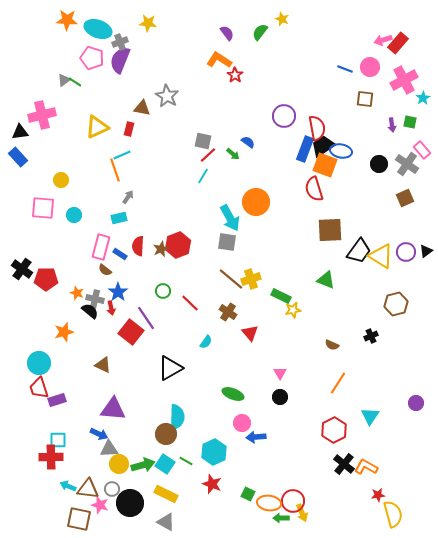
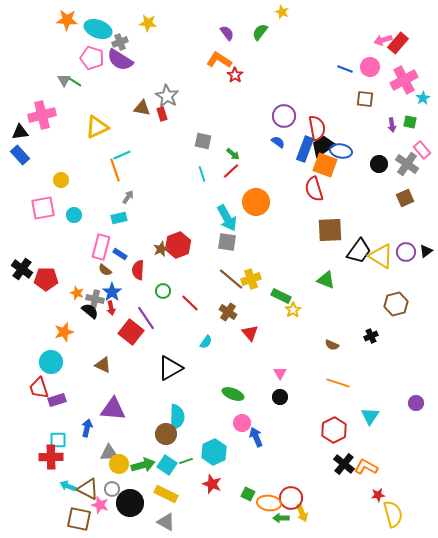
yellow star at (282, 19): moved 7 px up
purple semicircle at (120, 60): rotated 80 degrees counterclockwise
gray triangle at (64, 80): rotated 24 degrees counterclockwise
red rectangle at (129, 129): moved 33 px right, 15 px up; rotated 32 degrees counterclockwise
blue semicircle at (248, 142): moved 30 px right
red line at (208, 155): moved 23 px right, 16 px down
blue rectangle at (18, 157): moved 2 px right, 2 px up
cyan line at (203, 176): moved 1 px left, 2 px up; rotated 49 degrees counterclockwise
pink square at (43, 208): rotated 15 degrees counterclockwise
cyan arrow at (230, 218): moved 3 px left
red semicircle at (138, 246): moved 24 px down
blue star at (118, 292): moved 6 px left
yellow star at (293, 310): rotated 21 degrees counterclockwise
cyan circle at (39, 363): moved 12 px right, 1 px up
orange line at (338, 383): rotated 75 degrees clockwise
blue arrow at (99, 434): moved 12 px left, 6 px up; rotated 102 degrees counterclockwise
blue arrow at (256, 437): rotated 72 degrees clockwise
gray triangle at (109, 449): moved 4 px down
green line at (186, 461): rotated 48 degrees counterclockwise
cyan square at (165, 464): moved 2 px right, 1 px down
brown triangle at (88, 489): rotated 20 degrees clockwise
red circle at (293, 501): moved 2 px left, 3 px up
